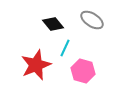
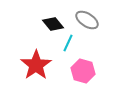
gray ellipse: moved 5 px left
cyan line: moved 3 px right, 5 px up
red star: rotated 12 degrees counterclockwise
